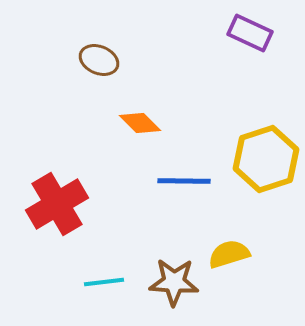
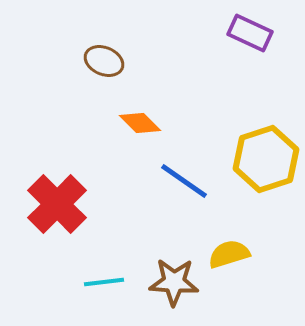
brown ellipse: moved 5 px right, 1 px down
blue line: rotated 34 degrees clockwise
red cross: rotated 14 degrees counterclockwise
